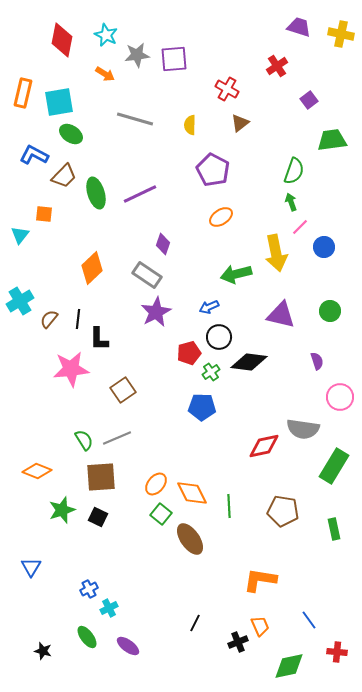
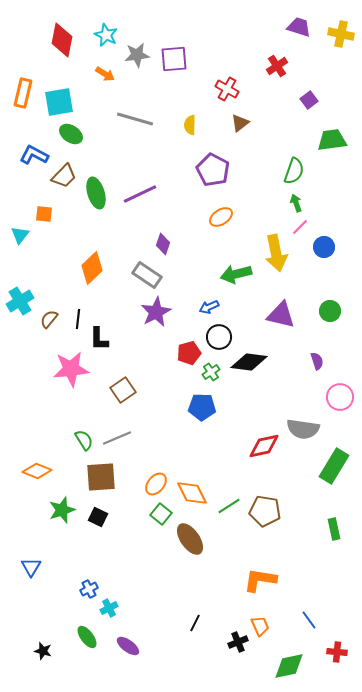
green arrow at (291, 202): moved 5 px right, 1 px down
green line at (229, 506): rotated 60 degrees clockwise
brown pentagon at (283, 511): moved 18 px left
